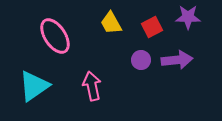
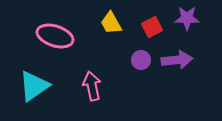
purple star: moved 1 px left, 1 px down
pink ellipse: rotated 39 degrees counterclockwise
